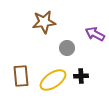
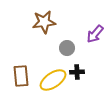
purple arrow: rotated 78 degrees counterclockwise
black cross: moved 4 px left, 4 px up
